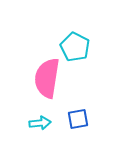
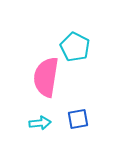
pink semicircle: moved 1 px left, 1 px up
